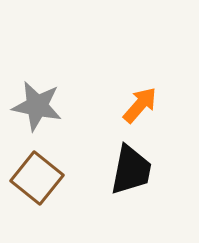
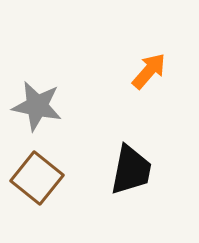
orange arrow: moved 9 px right, 34 px up
